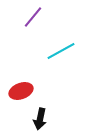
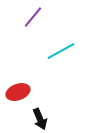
red ellipse: moved 3 px left, 1 px down
black arrow: rotated 35 degrees counterclockwise
